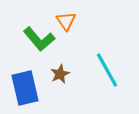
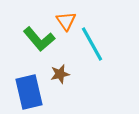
cyan line: moved 15 px left, 26 px up
brown star: rotated 12 degrees clockwise
blue rectangle: moved 4 px right, 4 px down
